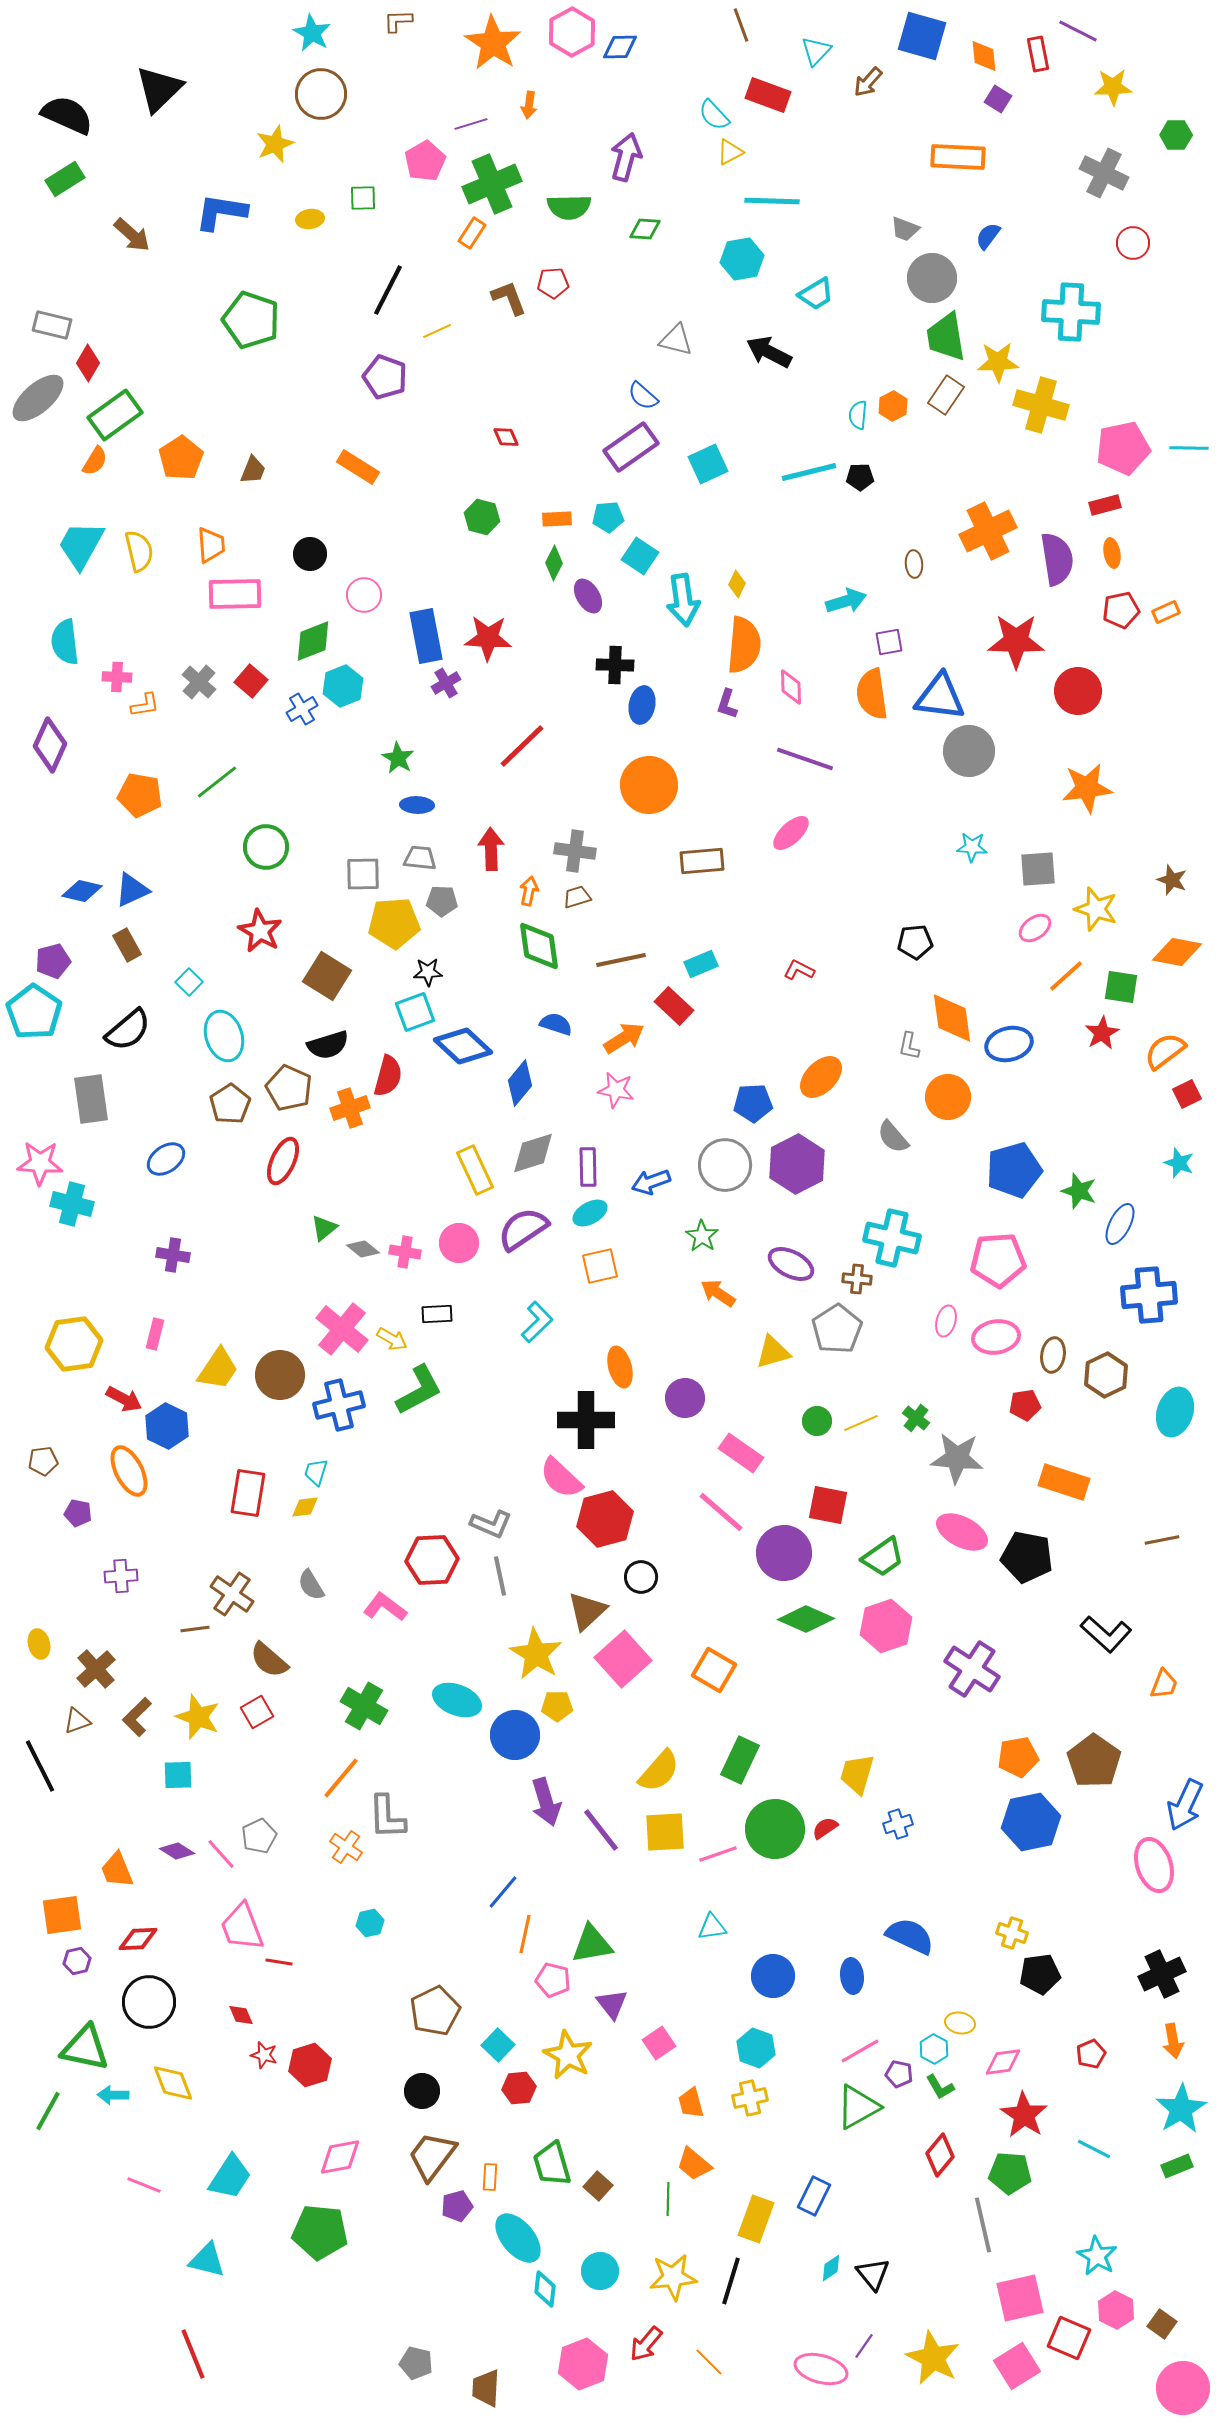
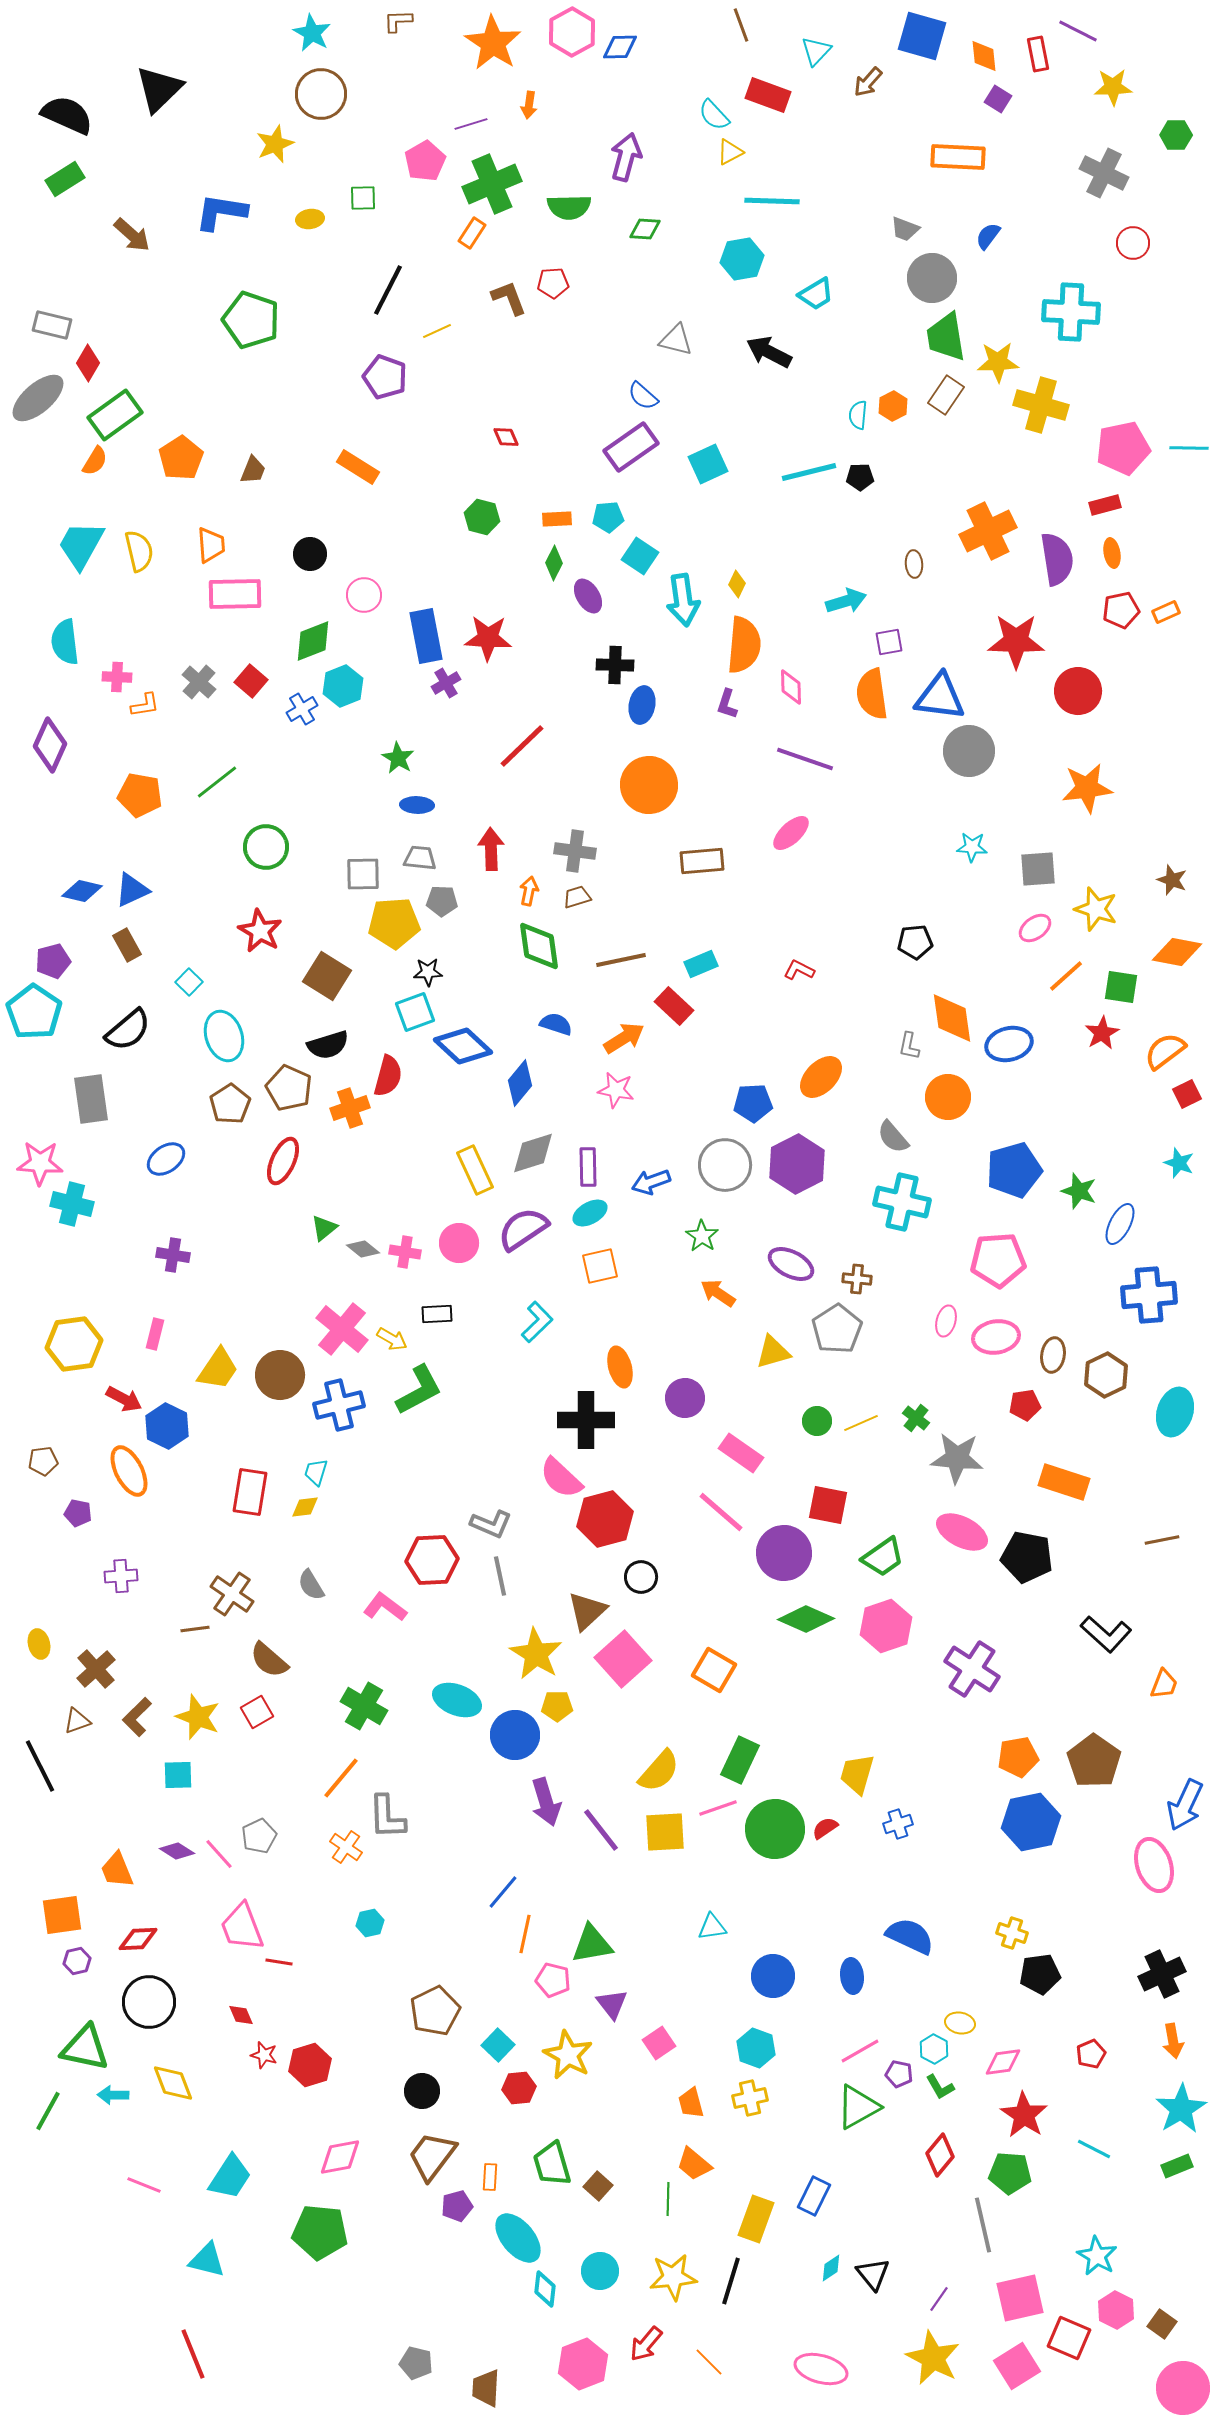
cyan cross at (892, 1238): moved 10 px right, 36 px up
red rectangle at (248, 1493): moved 2 px right, 1 px up
pink line at (221, 1854): moved 2 px left
pink line at (718, 1854): moved 46 px up
purple line at (864, 2346): moved 75 px right, 47 px up
